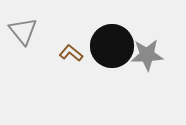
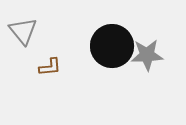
brown L-shape: moved 21 px left, 14 px down; rotated 135 degrees clockwise
